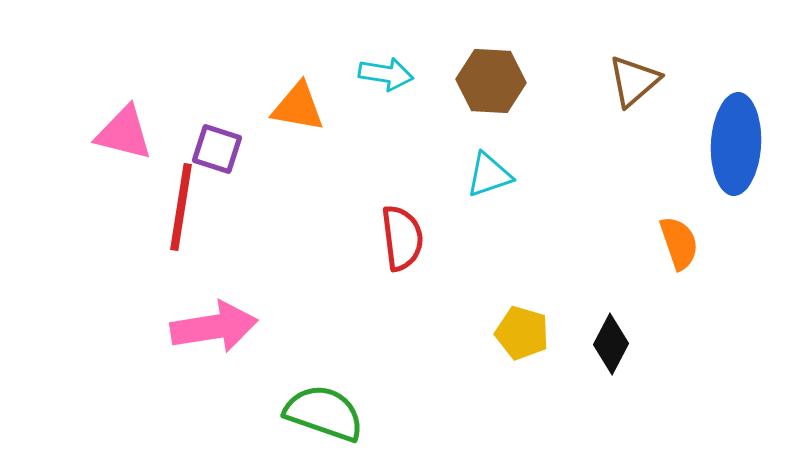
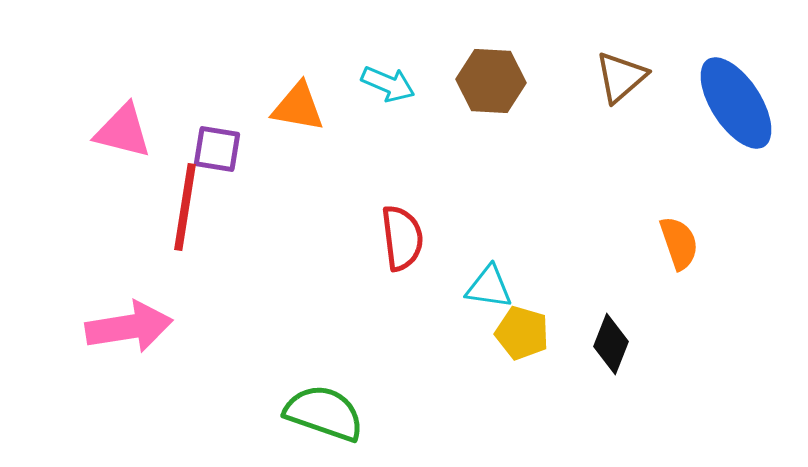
cyan arrow: moved 2 px right, 10 px down; rotated 14 degrees clockwise
brown triangle: moved 13 px left, 4 px up
pink triangle: moved 1 px left, 2 px up
blue ellipse: moved 41 px up; rotated 36 degrees counterclockwise
purple square: rotated 9 degrees counterclockwise
cyan triangle: moved 112 px down; rotated 27 degrees clockwise
red line: moved 4 px right
pink arrow: moved 85 px left
black diamond: rotated 6 degrees counterclockwise
